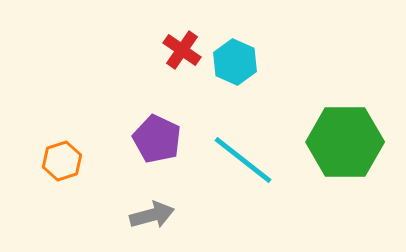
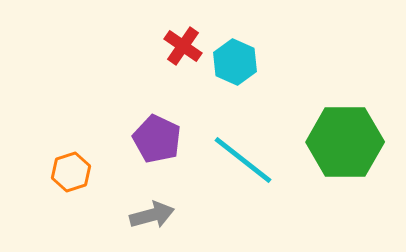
red cross: moved 1 px right, 4 px up
orange hexagon: moved 9 px right, 11 px down
